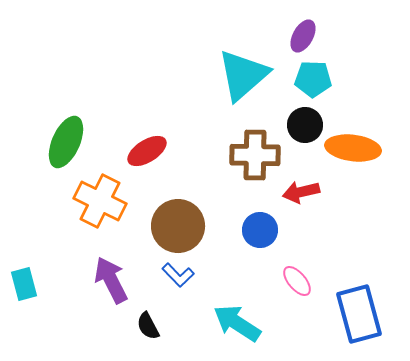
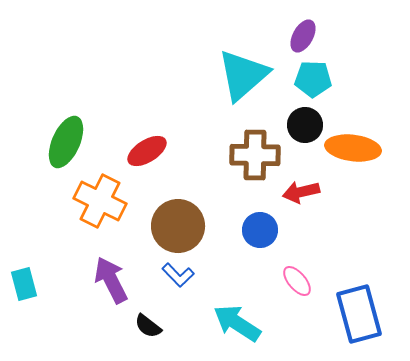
black semicircle: rotated 24 degrees counterclockwise
